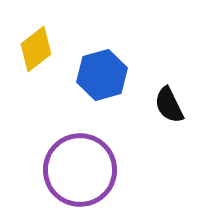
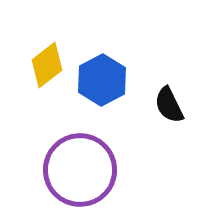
yellow diamond: moved 11 px right, 16 px down
blue hexagon: moved 5 px down; rotated 12 degrees counterclockwise
